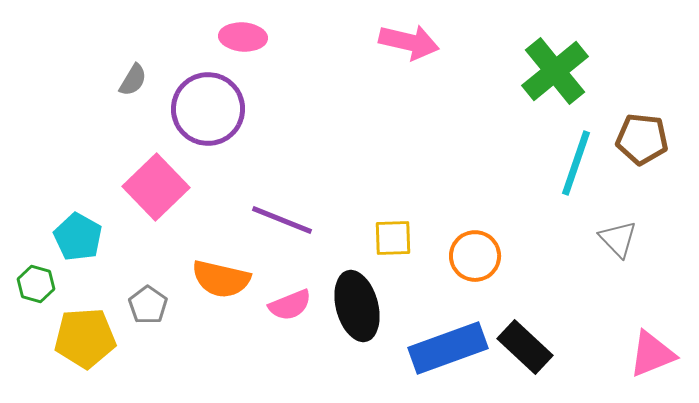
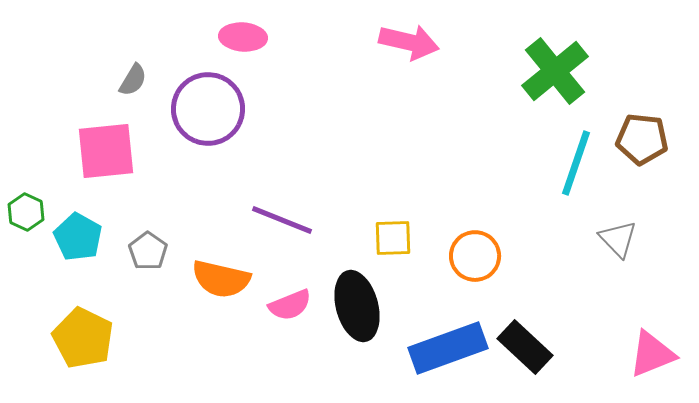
pink square: moved 50 px left, 36 px up; rotated 38 degrees clockwise
green hexagon: moved 10 px left, 72 px up; rotated 9 degrees clockwise
gray pentagon: moved 54 px up
yellow pentagon: moved 2 px left; rotated 30 degrees clockwise
